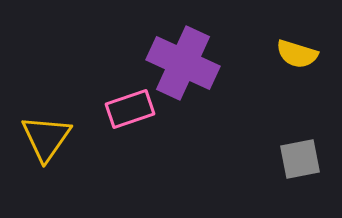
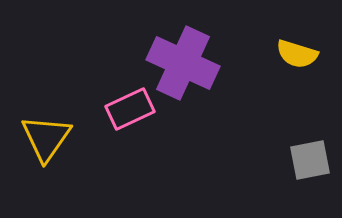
pink rectangle: rotated 6 degrees counterclockwise
gray square: moved 10 px right, 1 px down
